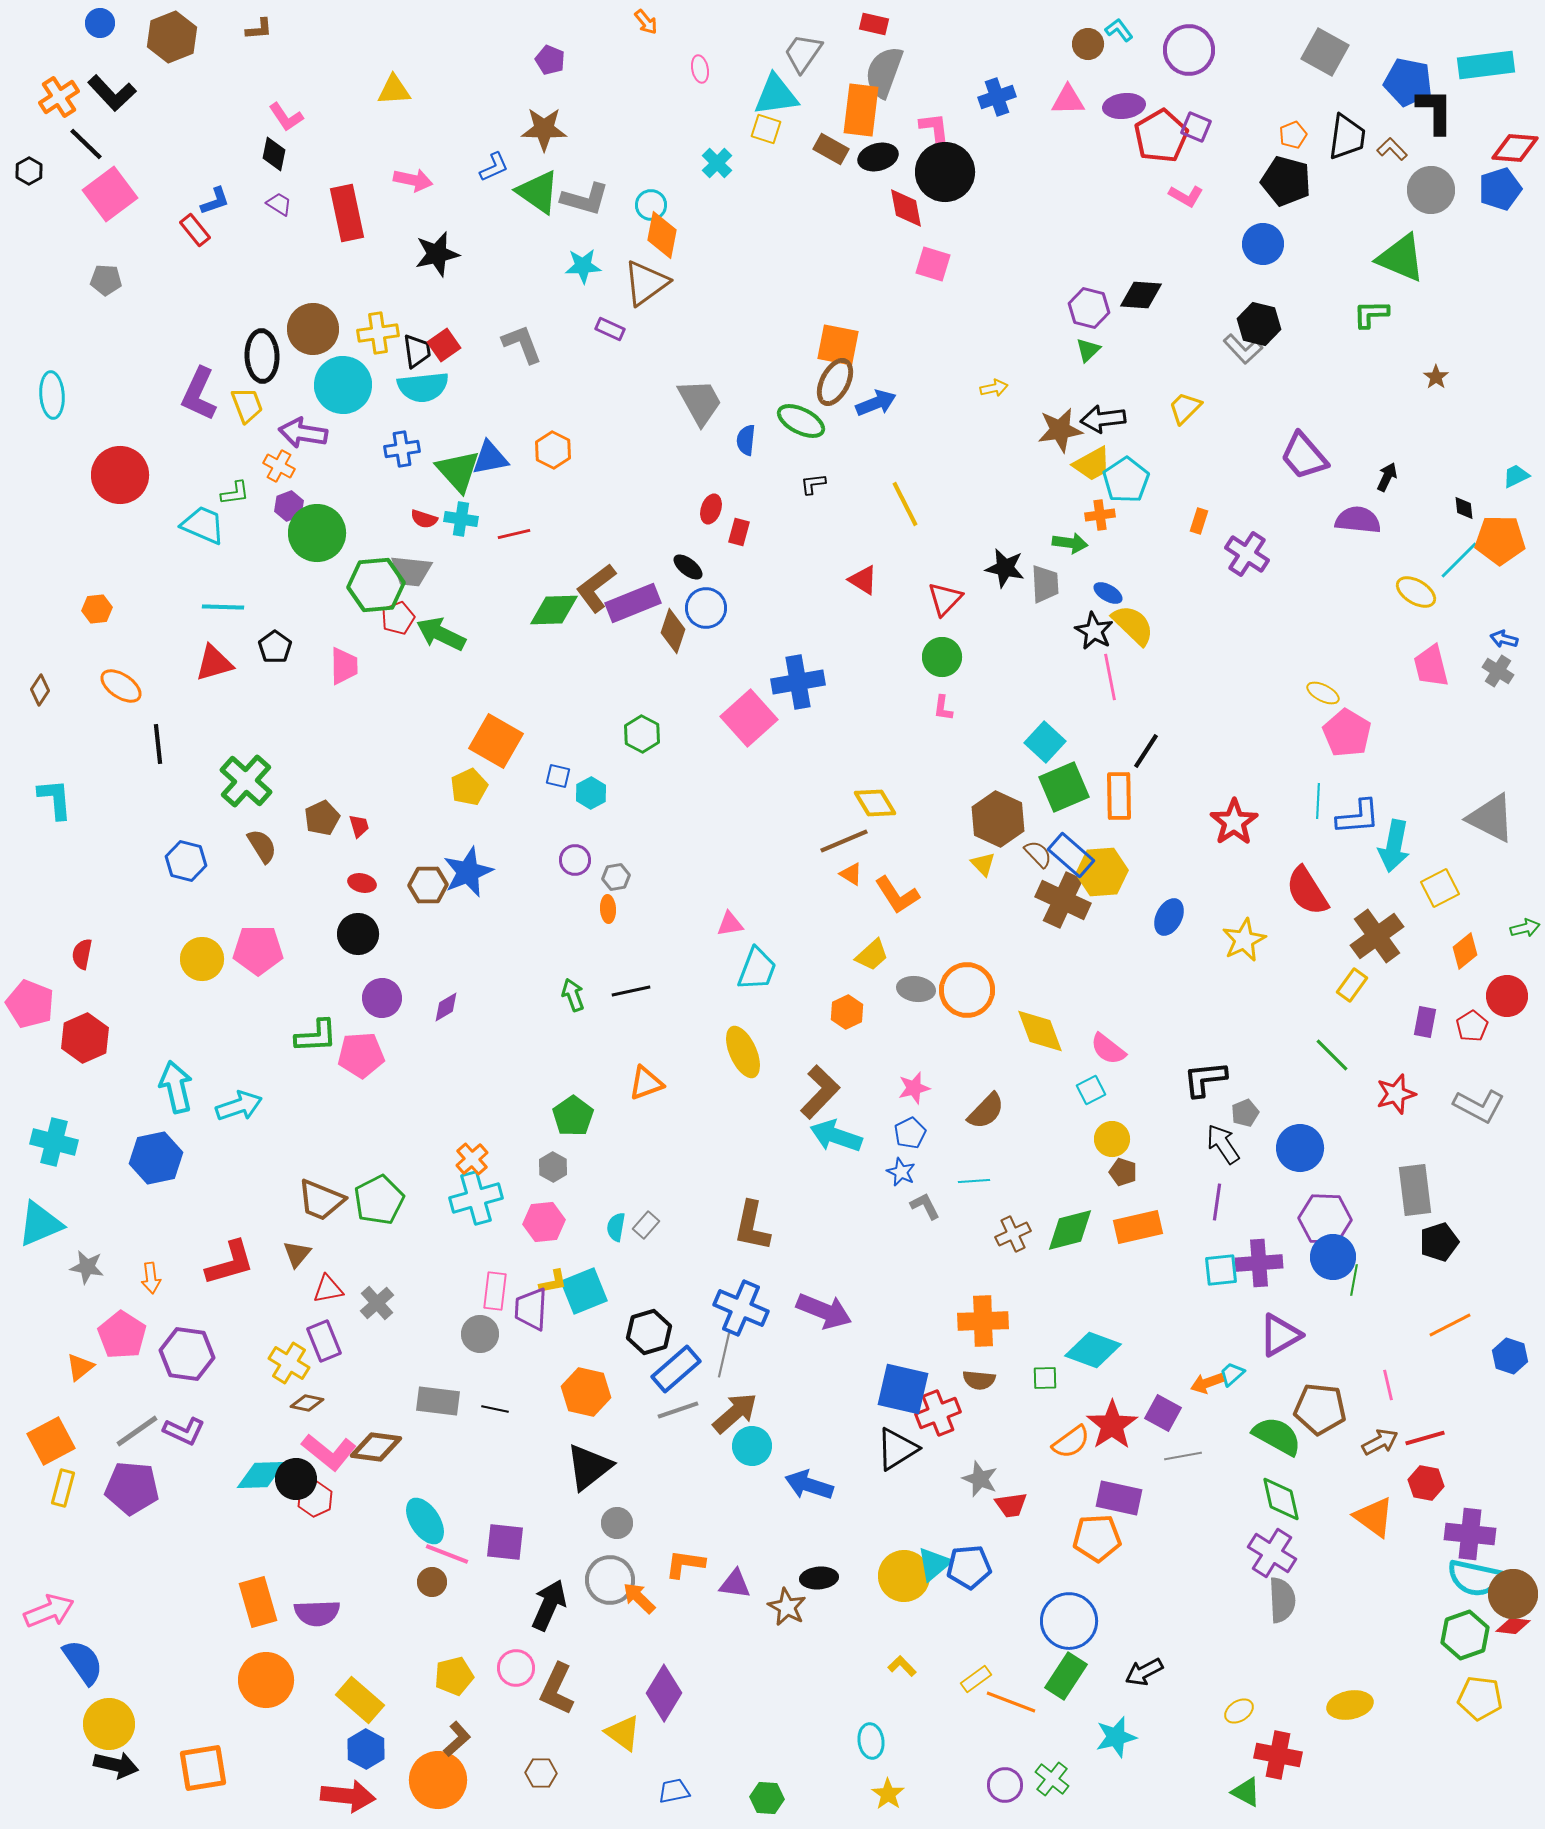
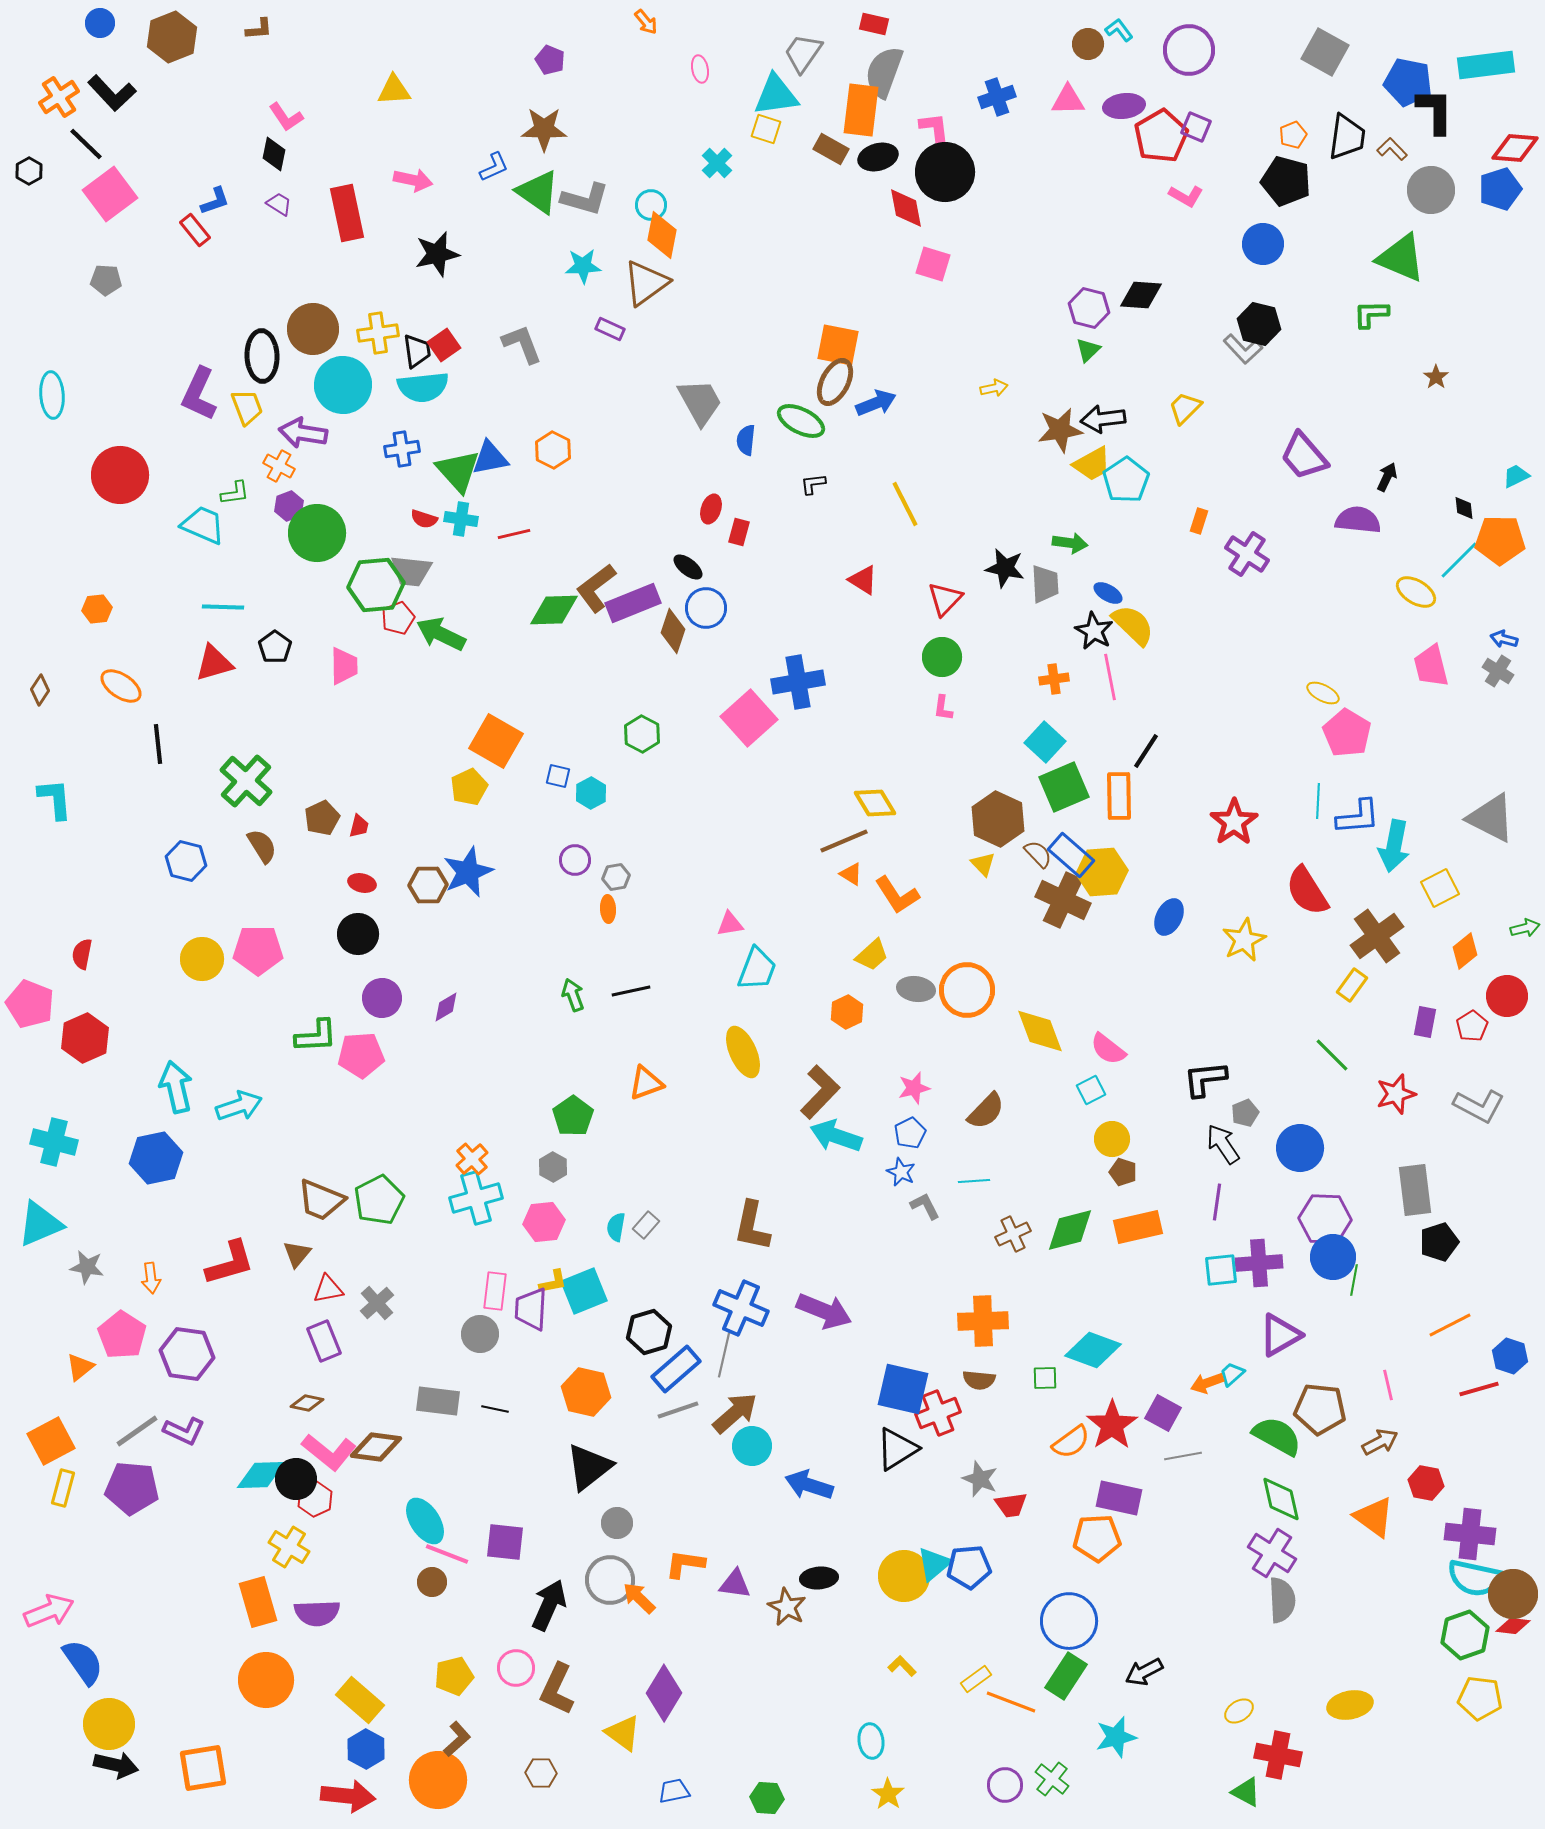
yellow trapezoid at (247, 405): moved 2 px down
orange cross at (1100, 515): moved 46 px left, 164 px down
red trapezoid at (359, 826): rotated 30 degrees clockwise
yellow cross at (289, 1363): moved 184 px down
red line at (1425, 1438): moved 54 px right, 49 px up
